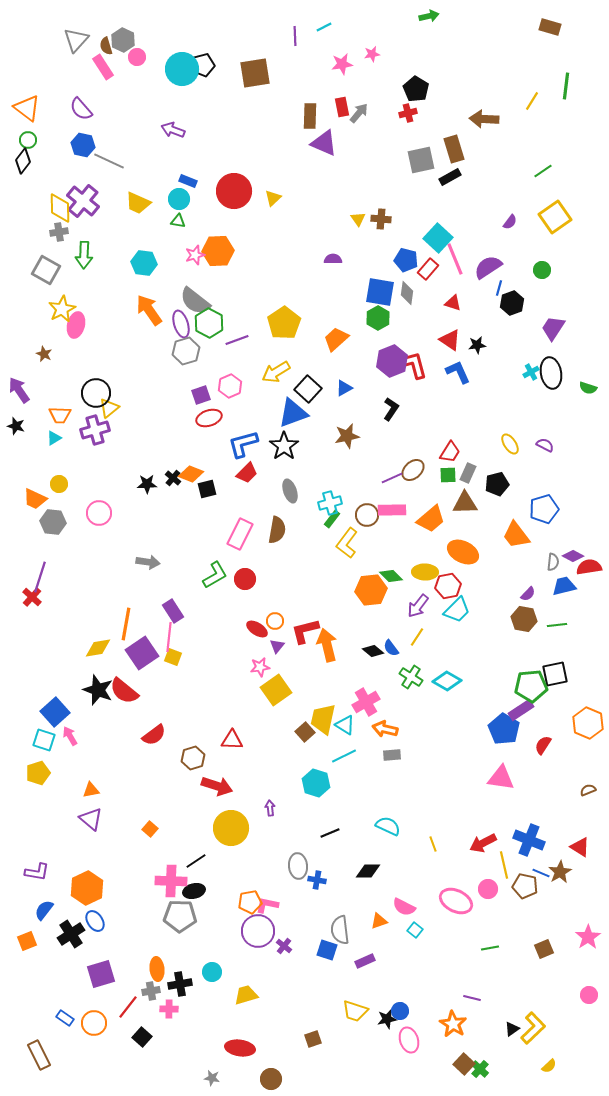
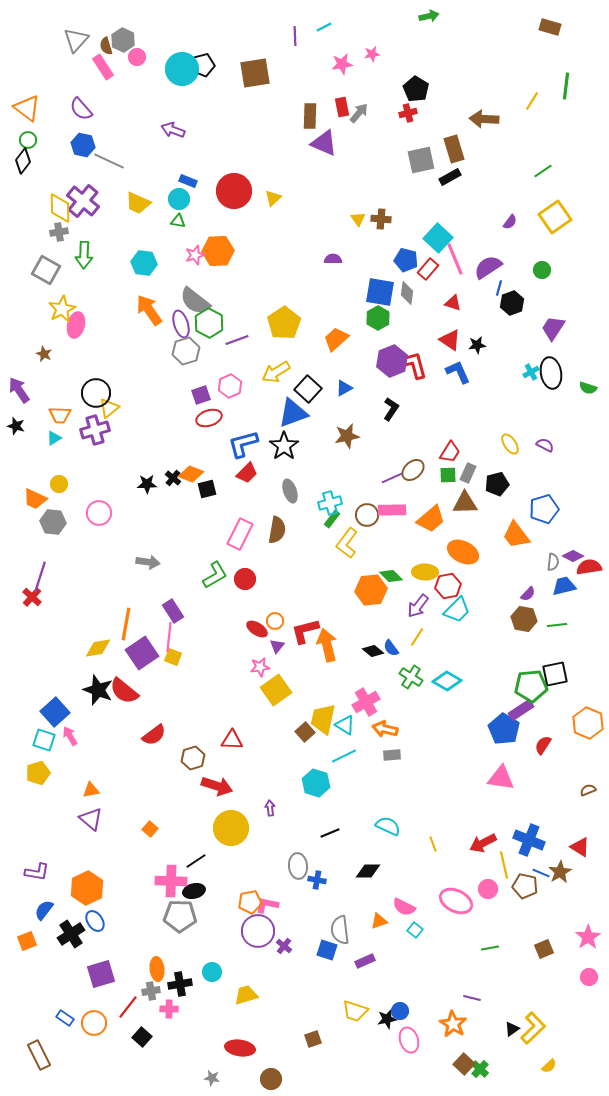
pink circle at (589, 995): moved 18 px up
